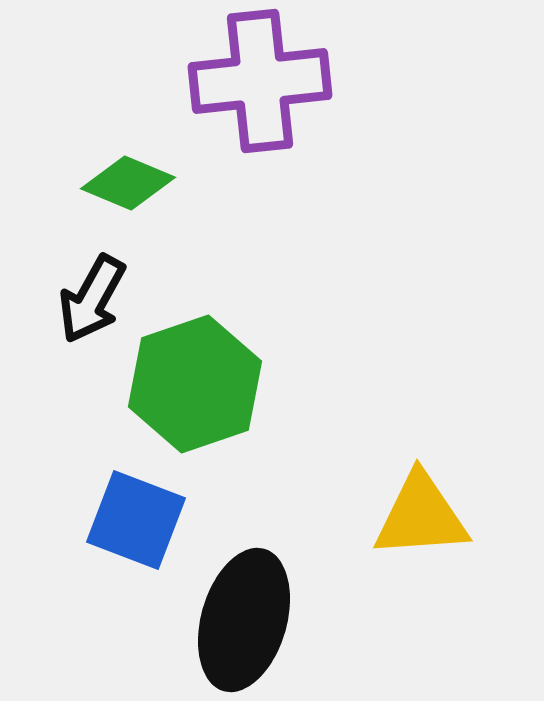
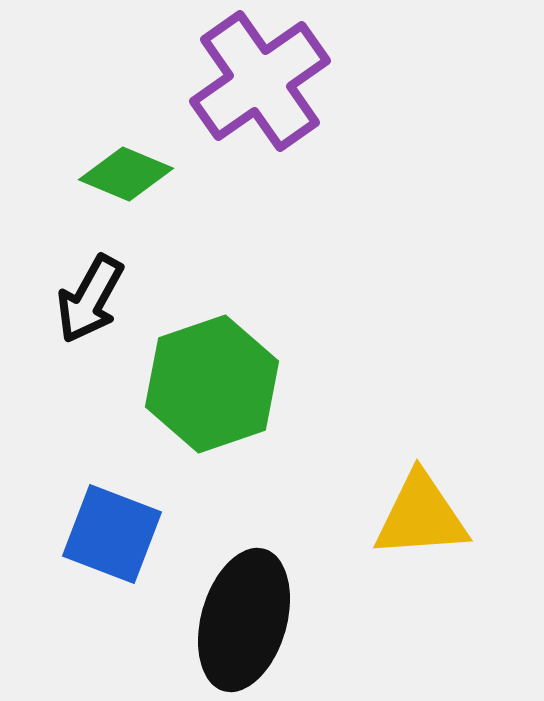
purple cross: rotated 29 degrees counterclockwise
green diamond: moved 2 px left, 9 px up
black arrow: moved 2 px left
green hexagon: moved 17 px right
blue square: moved 24 px left, 14 px down
